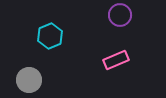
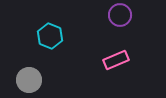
cyan hexagon: rotated 15 degrees counterclockwise
